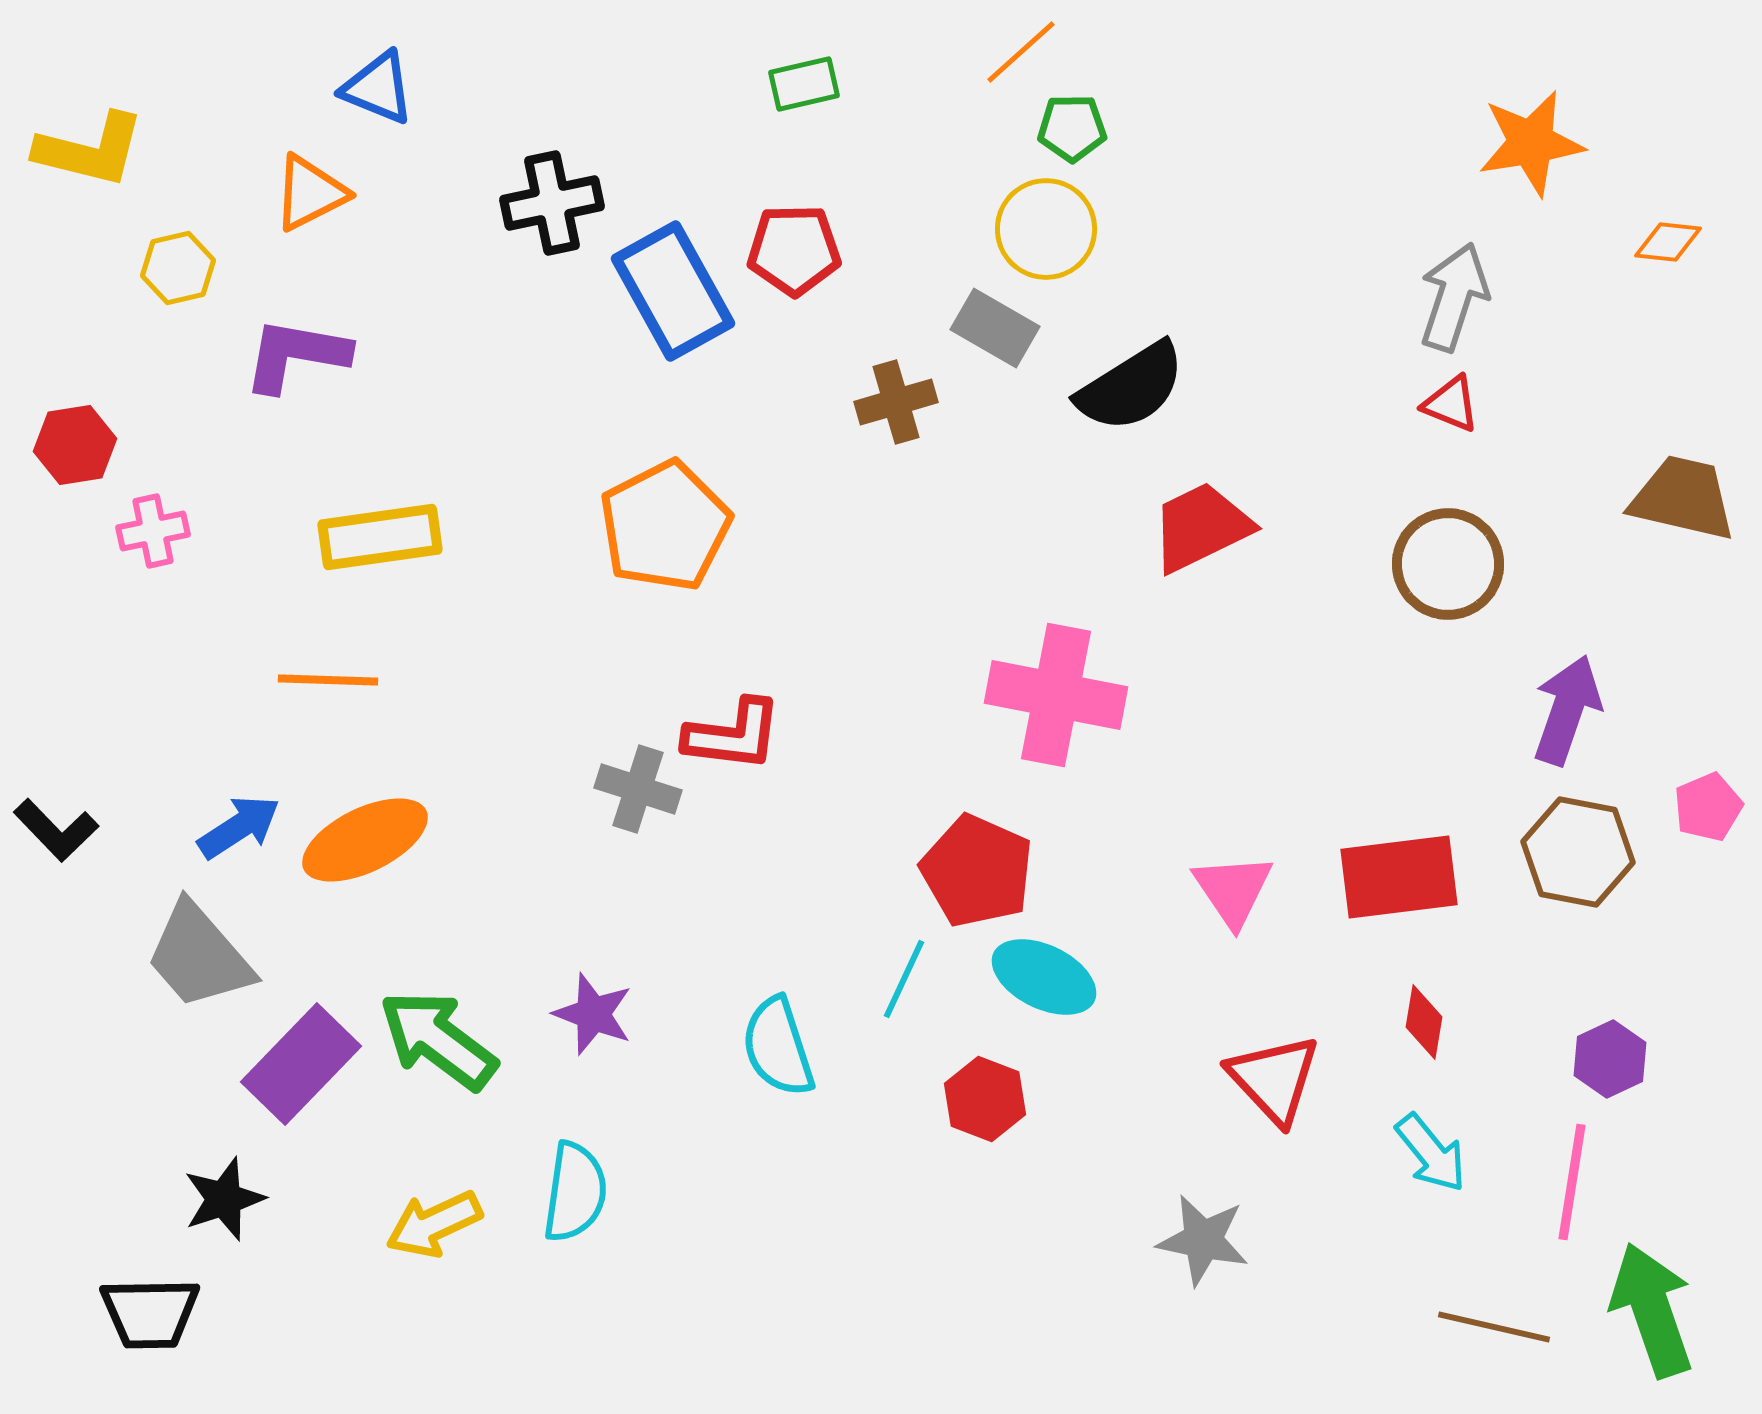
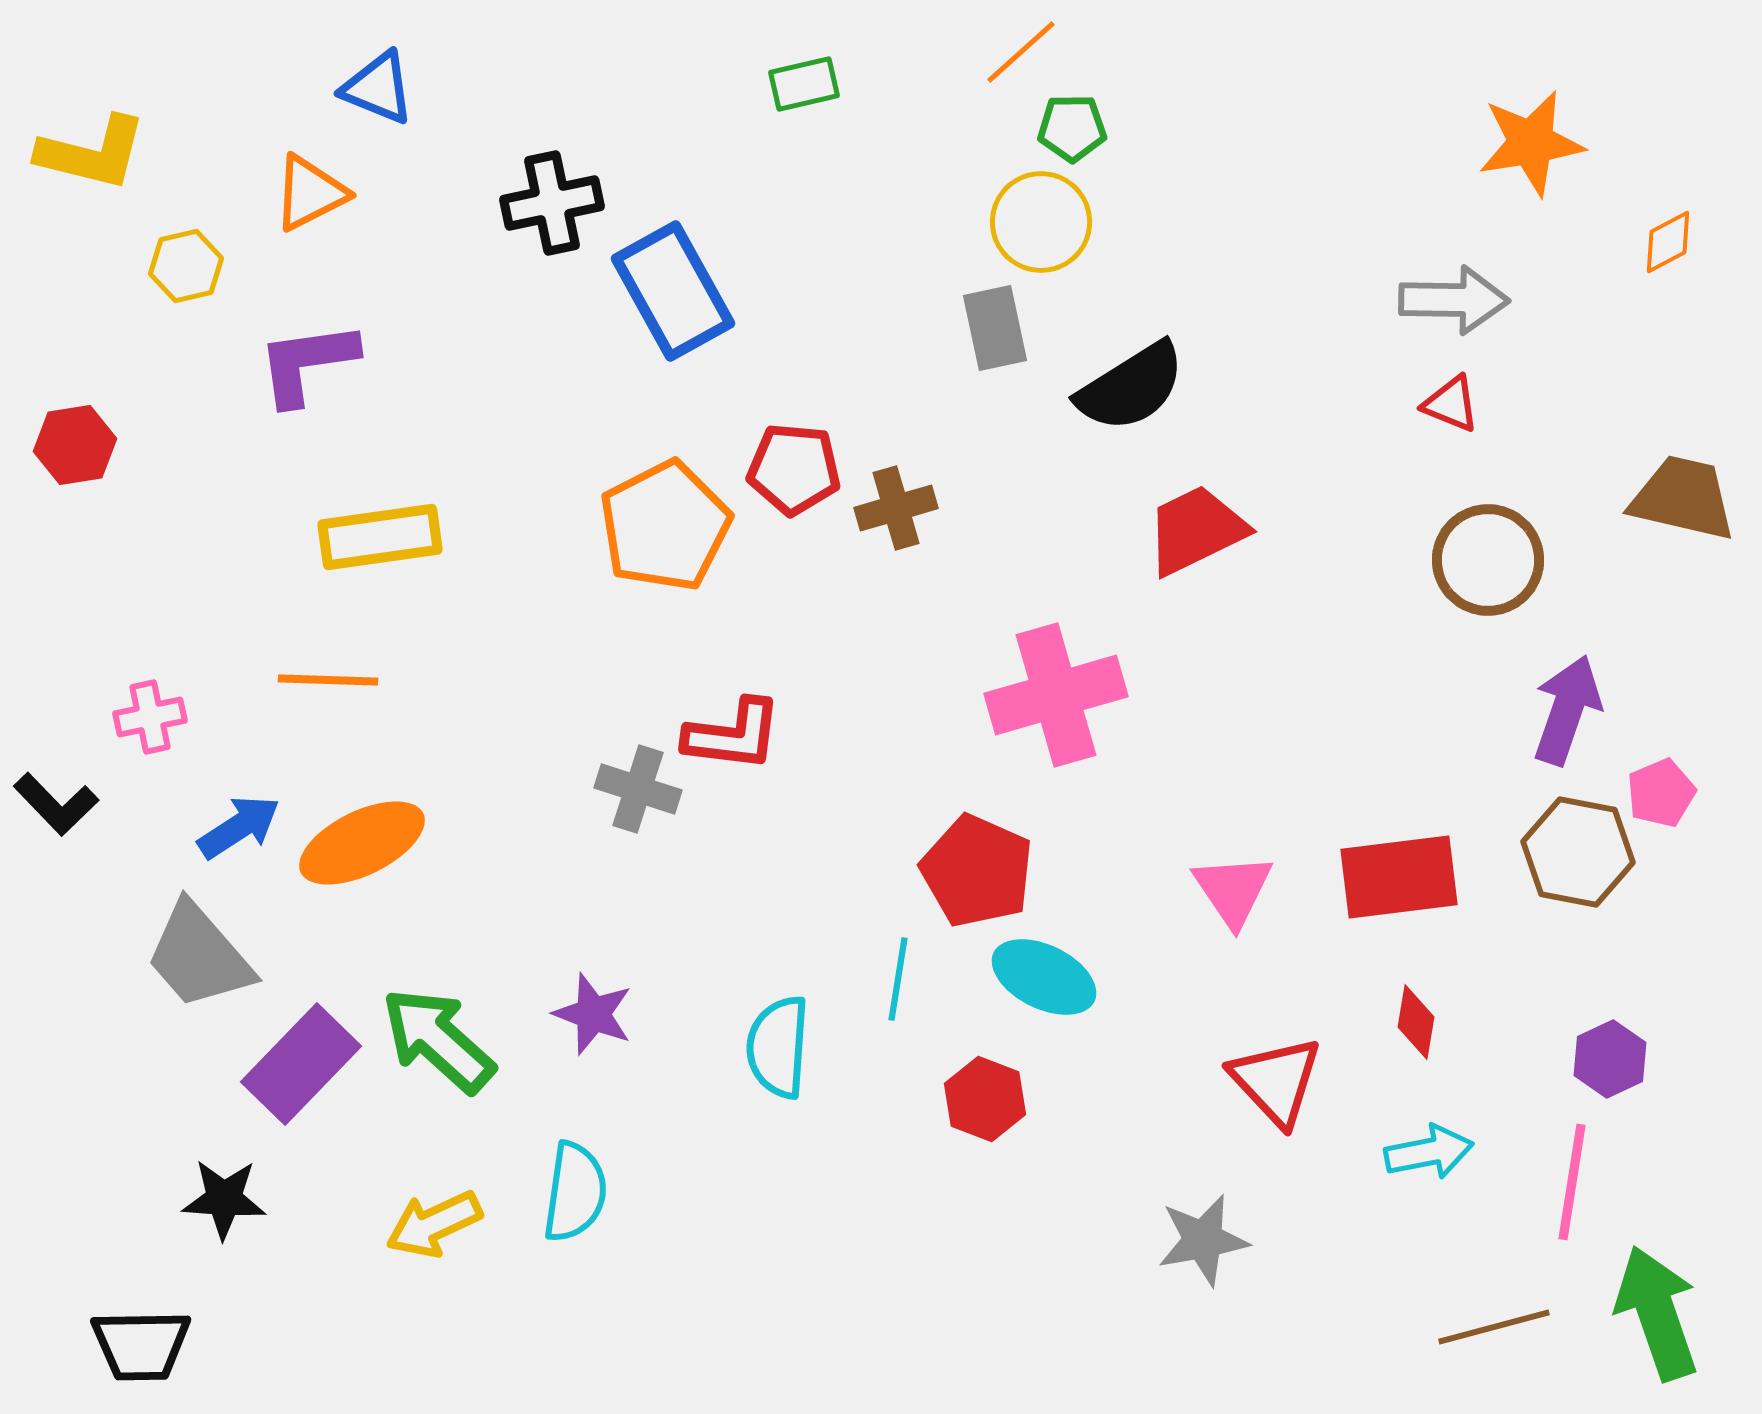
yellow L-shape at (90, 150): moved 2 px right, 3 px down
yellow circle at (1046, 229): moved 5 px left, 7 px up
orange diamond at (1668, 242): rotated 34 degrees counterclockwise
red pentagon at (794, 250): moved 219 px down; rotated 6 degrees clockwise
yellow hexagon at (178, 268): moved 8 px right, 2 px up
gray arrow at (1454, 297): moved 3 px down; rotated 73 degrees clockwise
gray rectangle at (995, 328): rotated 48 degrees clockwise
purple L-shape at (296, 355): moved 11 px right, 8 px down; rotated 18 degrees counterclockwise
brown cross at (896, 402): moved 106 px down
red trapezoid at (1201, 527): moved 5 px left, 3 px down
pink cross at (153, 531): moved 3 px left, 186 px down
brown circle at (1448, 564): moved 40 px right, 4 px up
pink cross at (1056, 695): rotated 27 degrees counterclockwise
pink pentagon at (1708, 807): moved 47 px left, 14 px up
black L-shape at (56, 830): moved 26 px up
orange ellipse at (365, 840): moved 3 px left, 3 px down
cyan line at (904, 979): moved 6 px left; rotated 16 degrees counterclockwise
red diamond at (1424, 1022): moved 8 px left
green arrow at (438, 1040): rotated 5 degrees clockwise
cyan semicircle at (778, 1047): rotated 22 degrees clockwise
red triangle at (1274, 1079): moved 2 px right, 2 px down
cyan arrow at (1431, 1153): moved 2 px left, 1 px up; rotated 62 degrees counterclockwise
black star at (224, 1199): rotated 22 degrees clockwise
gray star at (1203, 1240): rotated 22 degrees counterclockwise
green arrow at (1652, 1310): moved 5 px right, 3 px down
black trapezoid at (150, 1313): moved 9 px left, 32 px down
brown line at (1494, 1327): rotated 28 degrees counterclockwise
